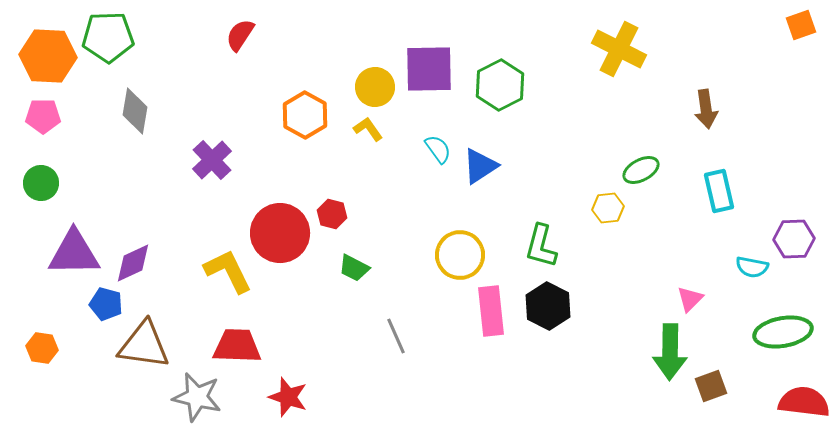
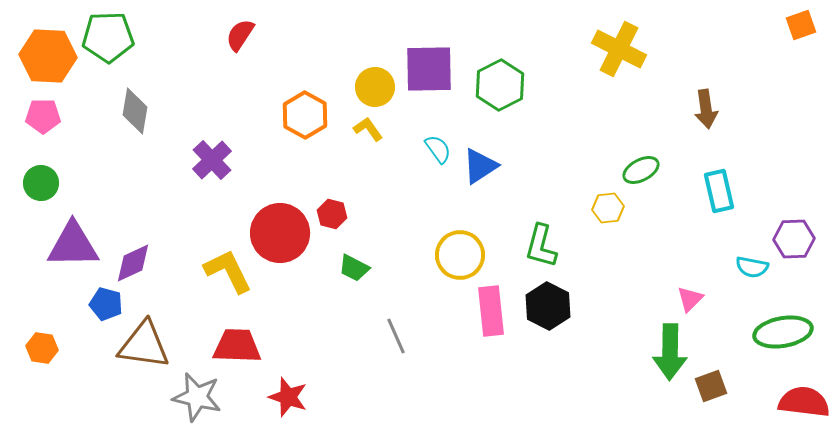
purple triangle at (74, 253): moved 1 px left, 8 px up
